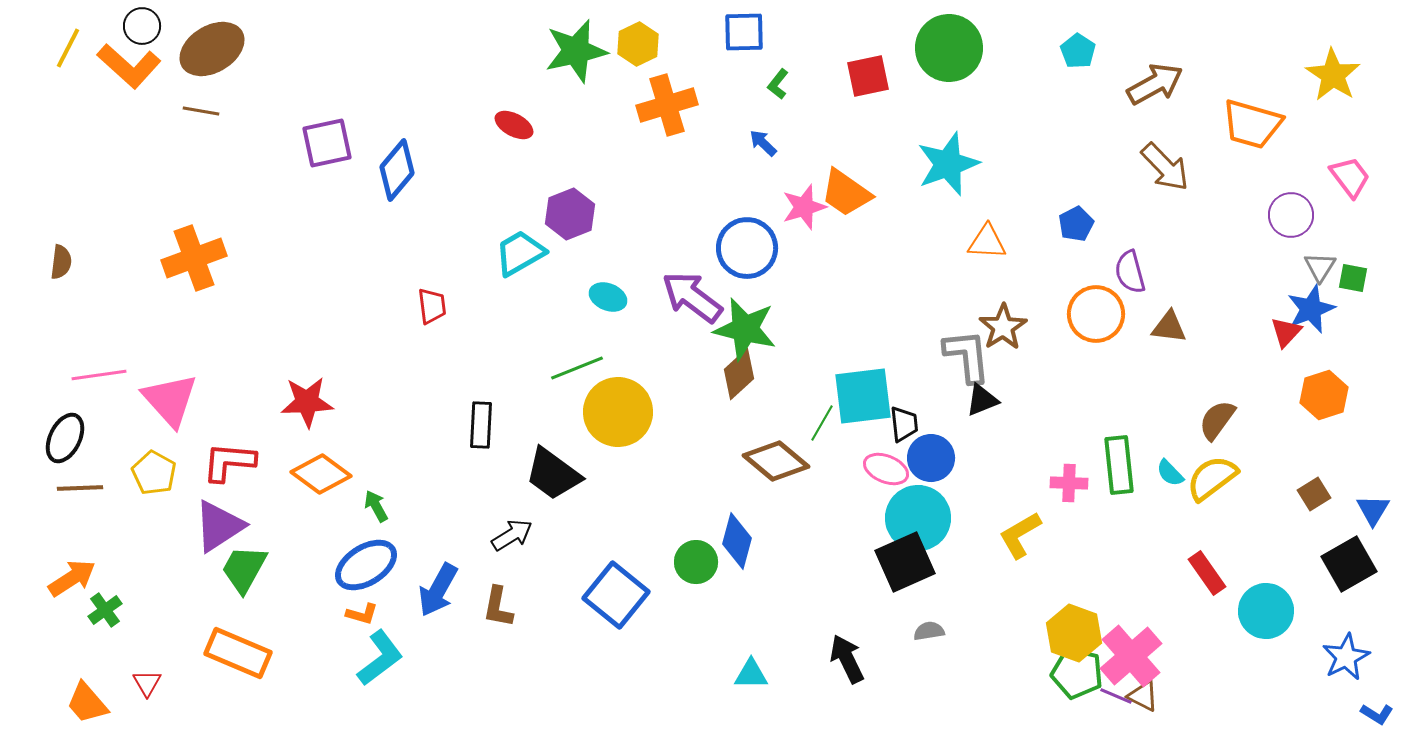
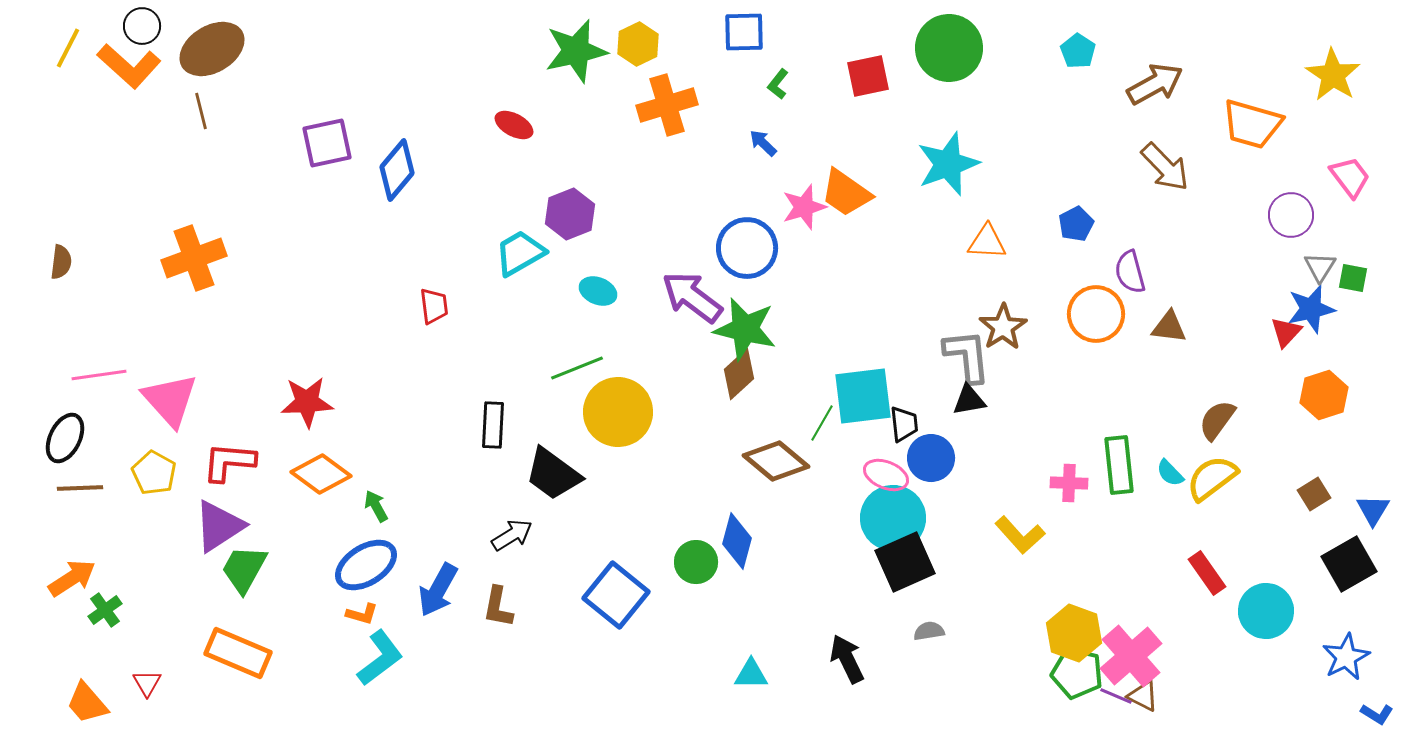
brown line at (201, 111): rotated 66 degrees clockwise
cyan ellipse at (608, 297): moved 10 px left, 6 px up
red trapezoid at (432, 306): moved 2 px right
blue star at (1311, 309): rotated 9 degrees clockwise
black triangle at (982, 400): moved 13 px left; rotated 12 degrees clockwise
black rectangle at (481, 425): moved 12 px right
pink ellipse at (886, 469): moved 6 px down
cyan circle at (918, 518): moved 25 px left
yellow L-shape at (1020, 535): rotated 102 degrees counterclockwise
